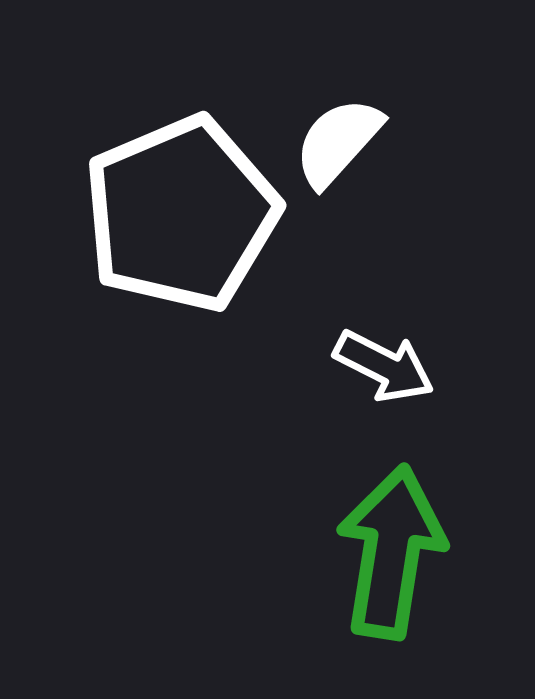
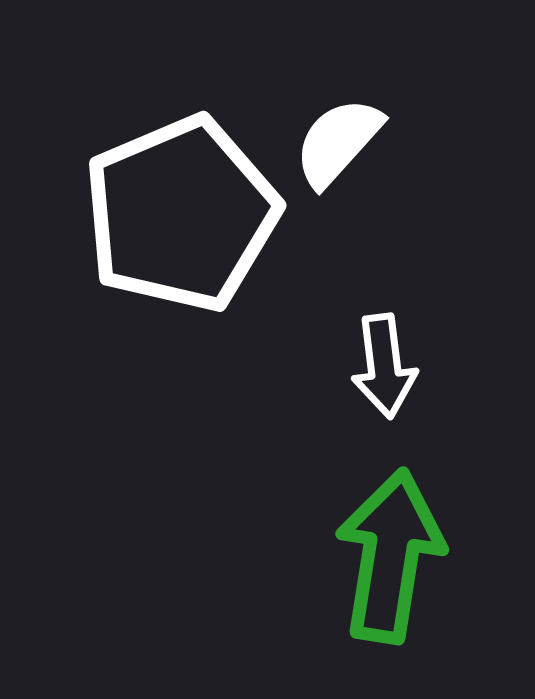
white arrow: rotated 56 degrees clockwise
green arrow: moved 1 px left, 4 px down
